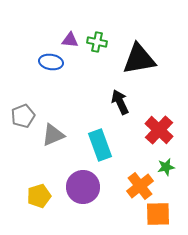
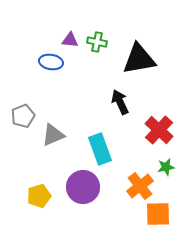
cyan rectangle: moved 4 px down
